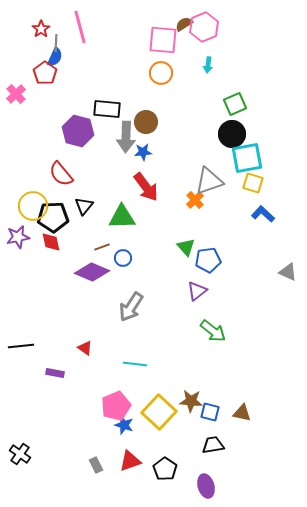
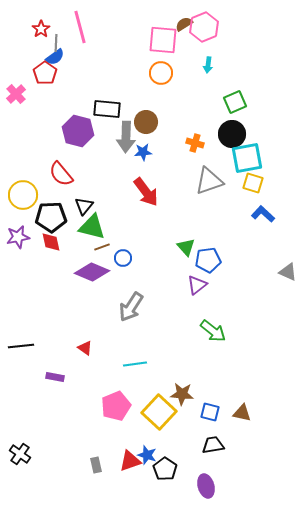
blue semicircle at (55, 57): rotated 30 degrees clockwise
green square at (235, 104): moved 2 px up
red arrow at (146, 187): moved 5 px down
orange cross at (195, 200): moved 57 px up; rotated 30 degrees counterclockwise
yellow circle at (33, 206): moved 10 px left, 11 px up
black pentagon at (53, 217): moved 2 px left
green triangle at (122, 217): moved 30 px left, 10 px down; rotated 16 degrees clockwise
purple triangle at (197, 291): moved 6 px up
cyan line at (135, 364): rotated 15 degrees counterclockwise
purple rectangle at (55, 373): moved 4 px down
brown star at (191, 401): moved 9 px left, 7 px up
blue star at (124, 425): moved 23 px right, 30 px down
gray rectangle at (96, 465): rotated 14 degrees clockwise
